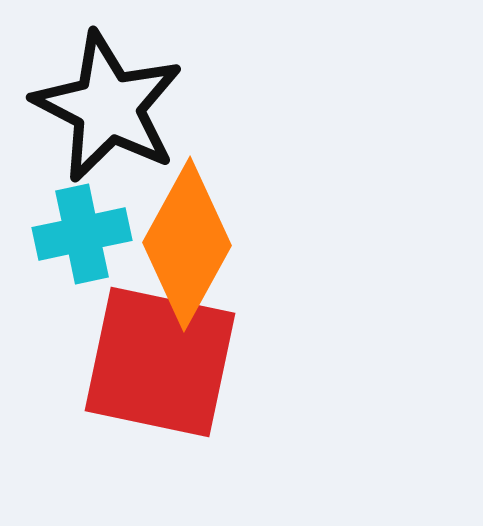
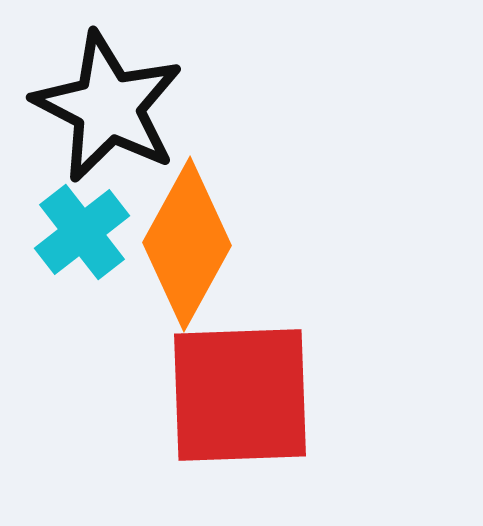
cyan cross: moved 2 px up; rotated 26 degrees counterclockwise
red square: moved 80 px right, 33 px down; rotated 14 degrees counterclockwise
